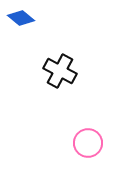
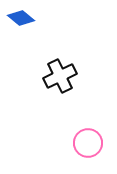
black cross: moved 5 px down; rotated 36 degrees clockwise
